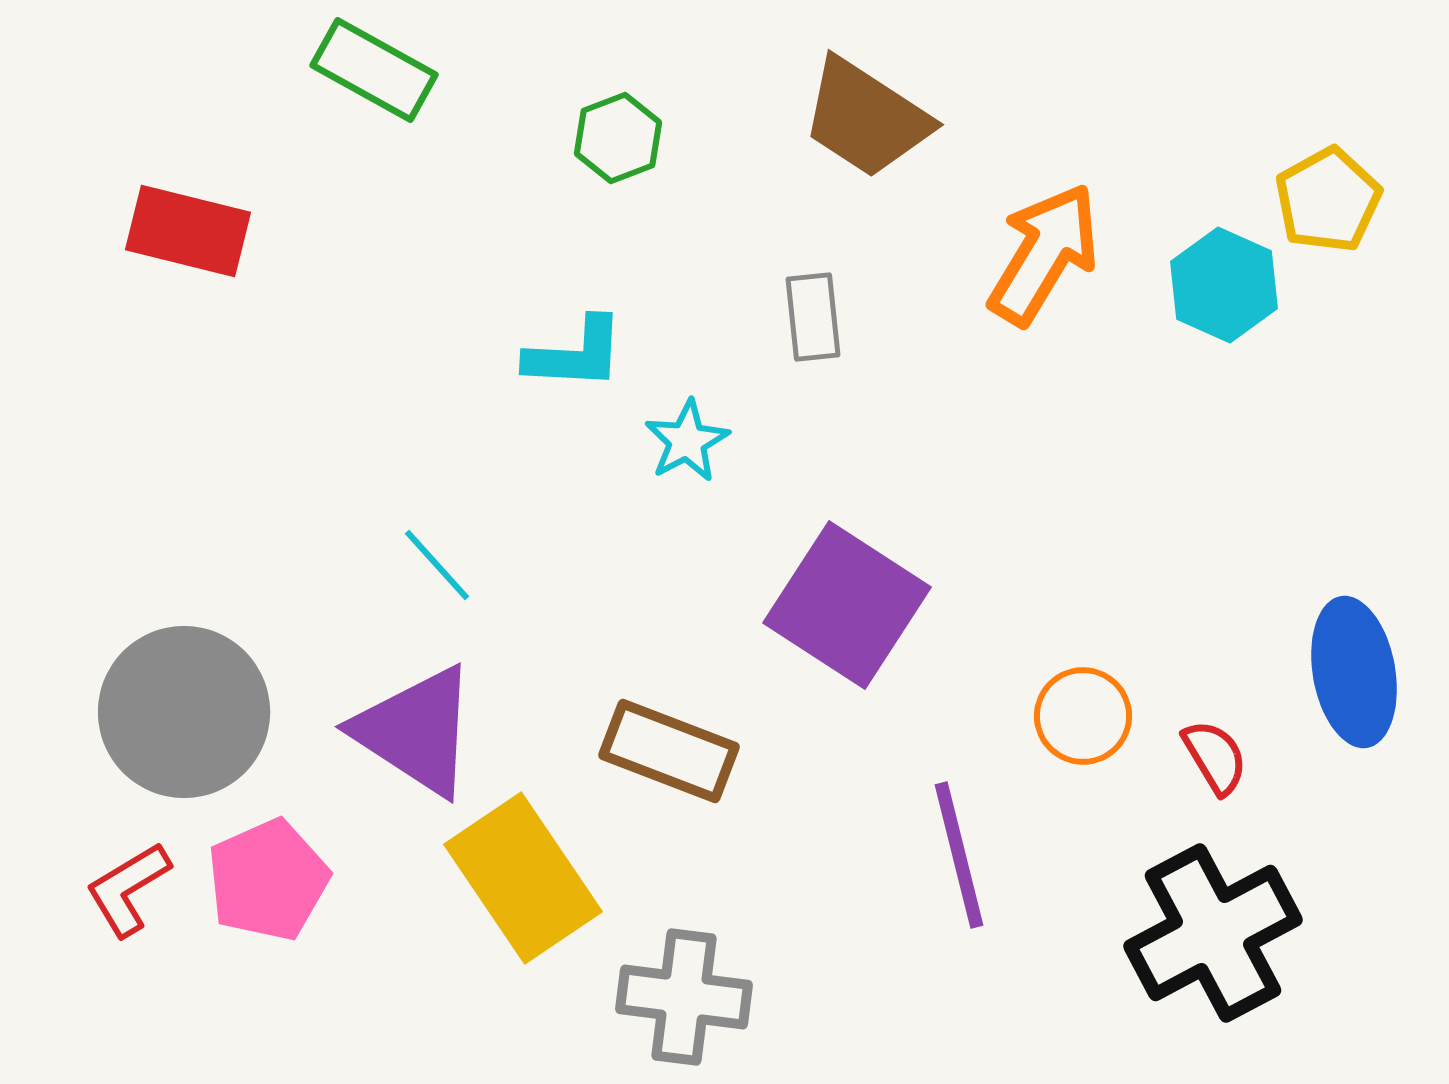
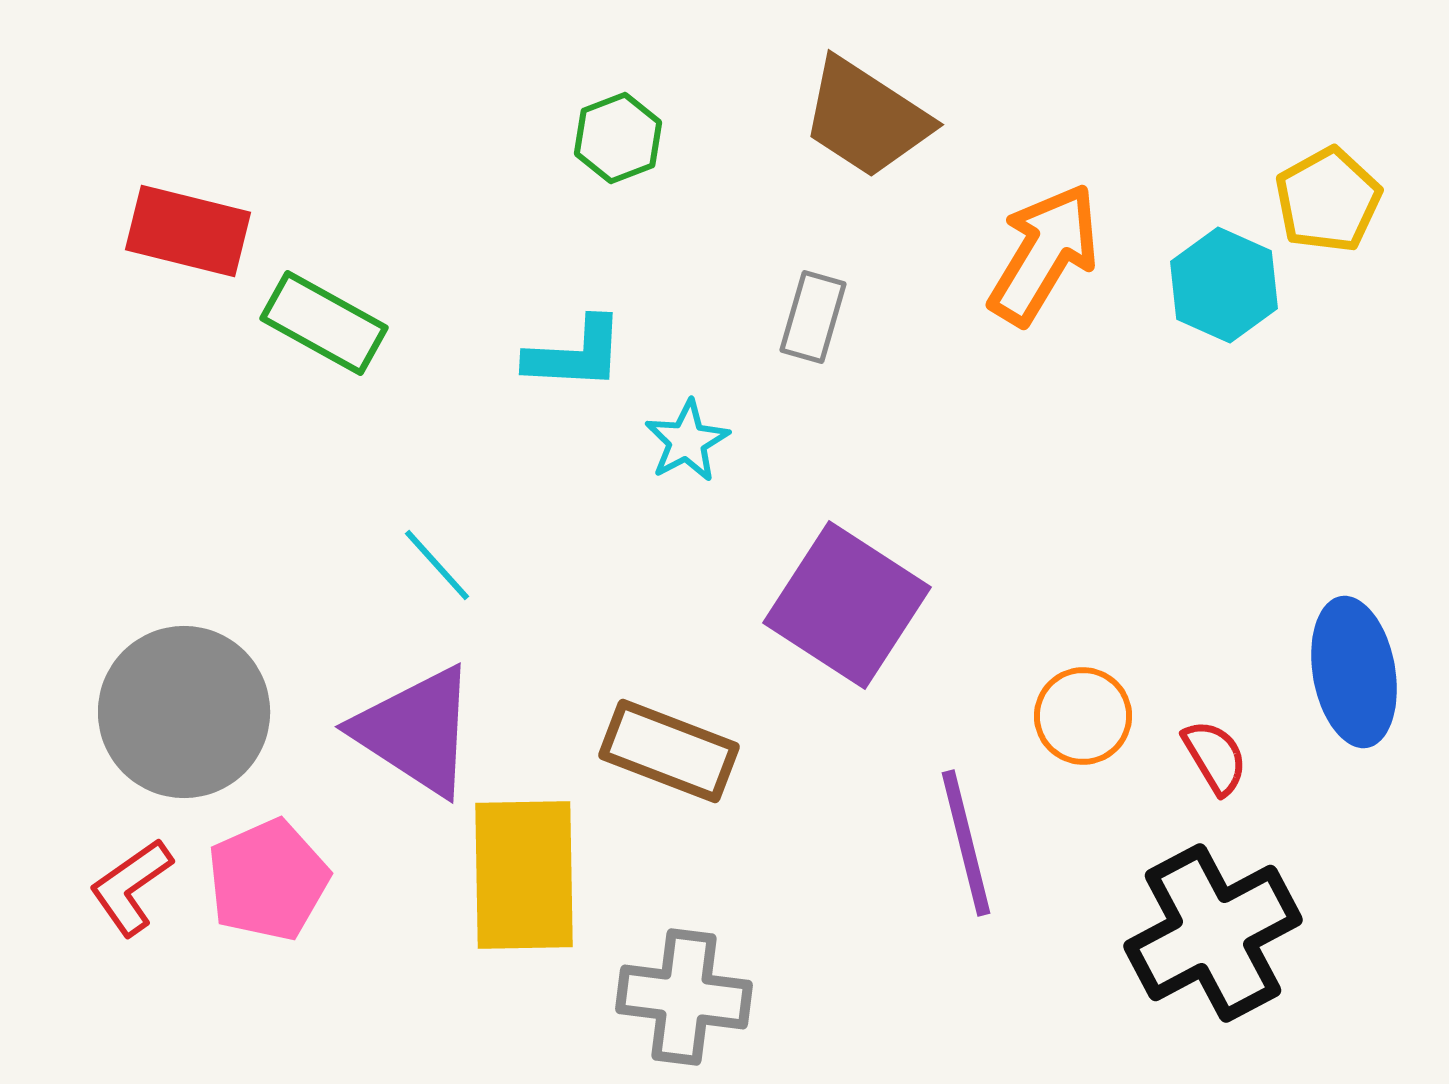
green rectangle: moved 50 px left, 253 px down
gray rectangle: rotated 22 degrees clockwise
purple line: moved 7 px right, 12 px up
yellow rectangle: moved 1 px right, 3 px up; rotated 33 degrees clockwise
red L-shape: moved 3 px right, 2 px up; rotated 4 degrees counterclockwise
